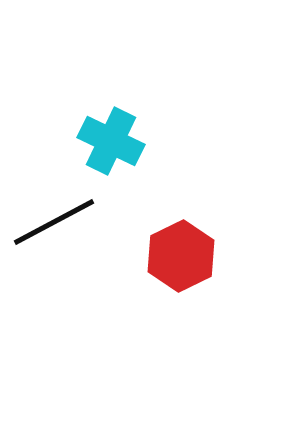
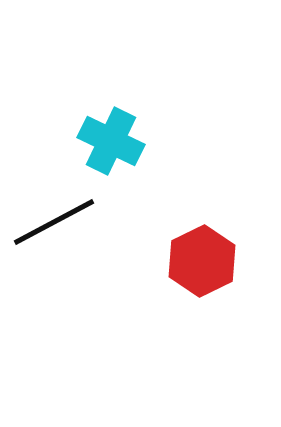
red hexagon: moved 21 px right, 5 px down
